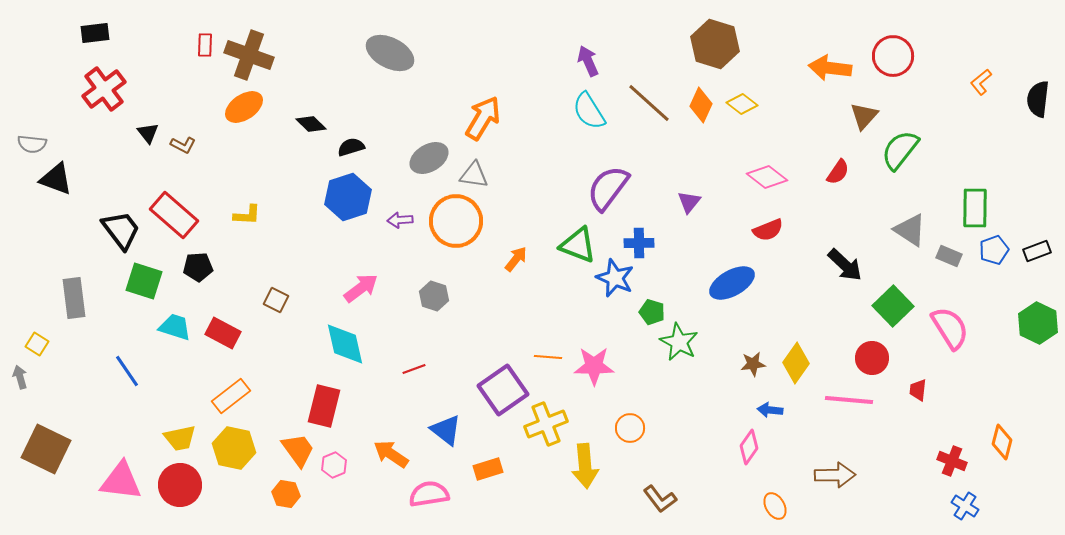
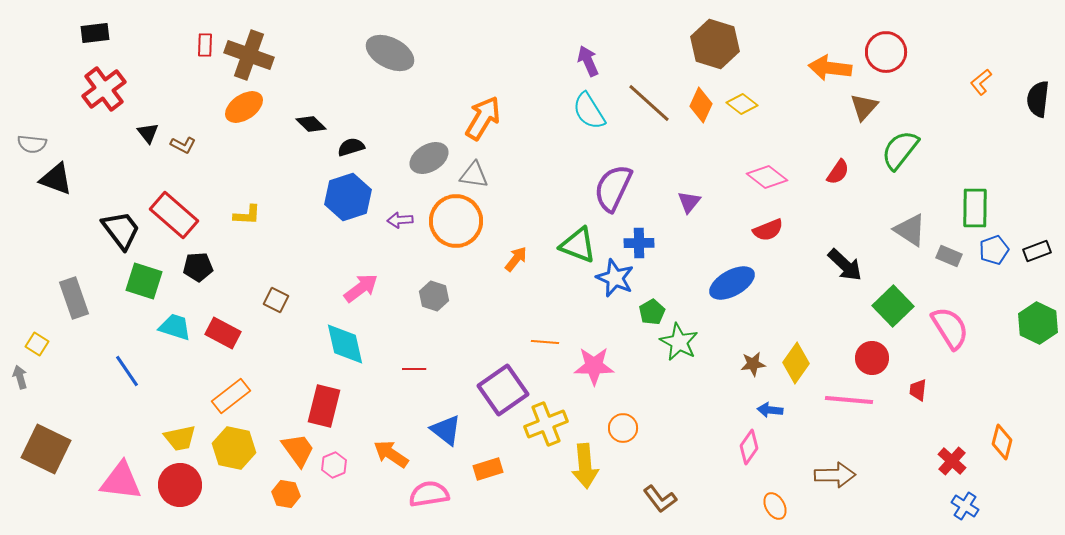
red circle at (893, 56): moved 7 px left, 4 px up
brown triangle at (864, 116): moved 9 px up
purple semicircle at (608, 188): moved 5 px right; rotated 12 degrees counterclockwise
gray rectangle at (74, 298): rotated 12 degrees counterclockwise
green pentagon at (652, 312): rotated 25 degrees clockwise
orange line at (548, 357): moved 3 px left, 15 px up
red line at (414, 369): rotated 20 degrees clockwise
orange circle at (630, 428): moved 7 px left
red cross at (952, 461): rotated 20 degrees clockwise
